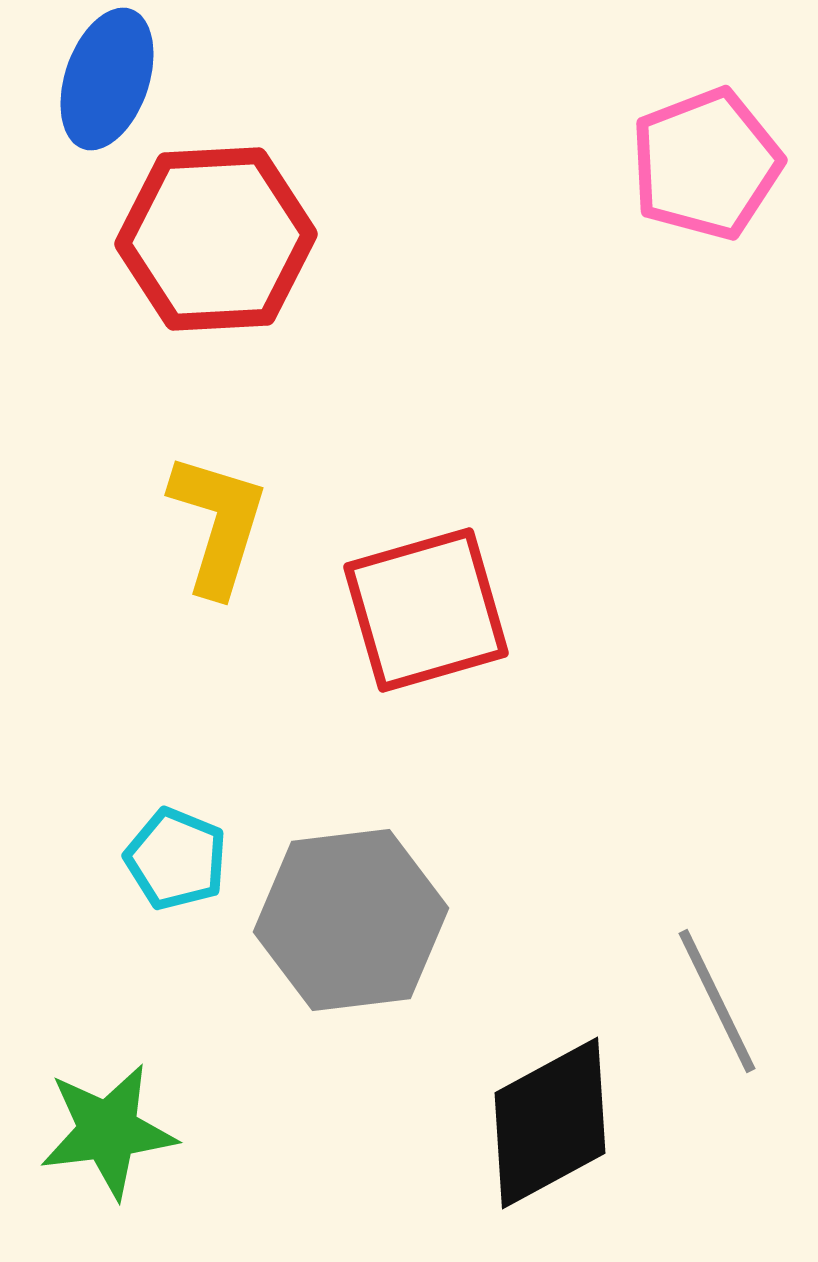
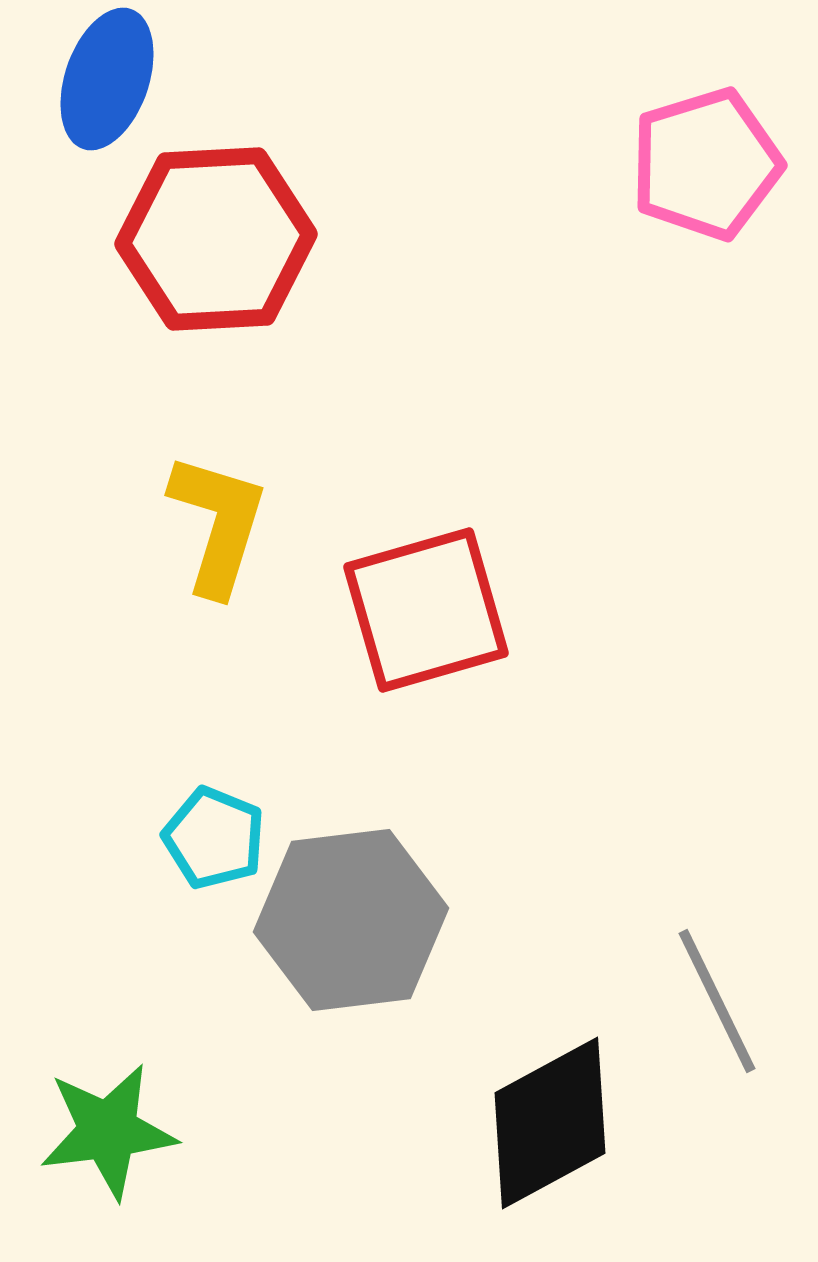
pink pentagon: rotated 4 degrees clockwise
cyan pentagon: moved 38 px right, 21 px up
